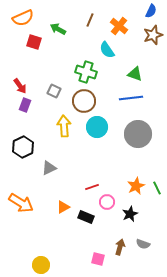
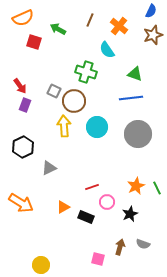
brown circle: moved 10 px left
